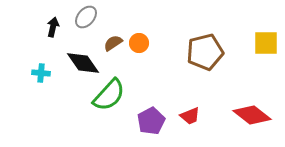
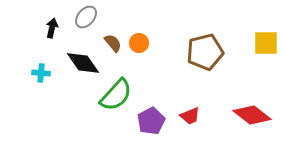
black arrow: moved 1 px left, 1 px down
brown semicircle: rotated 84 degrees clockwise
green semicircle: moved 7 px right
